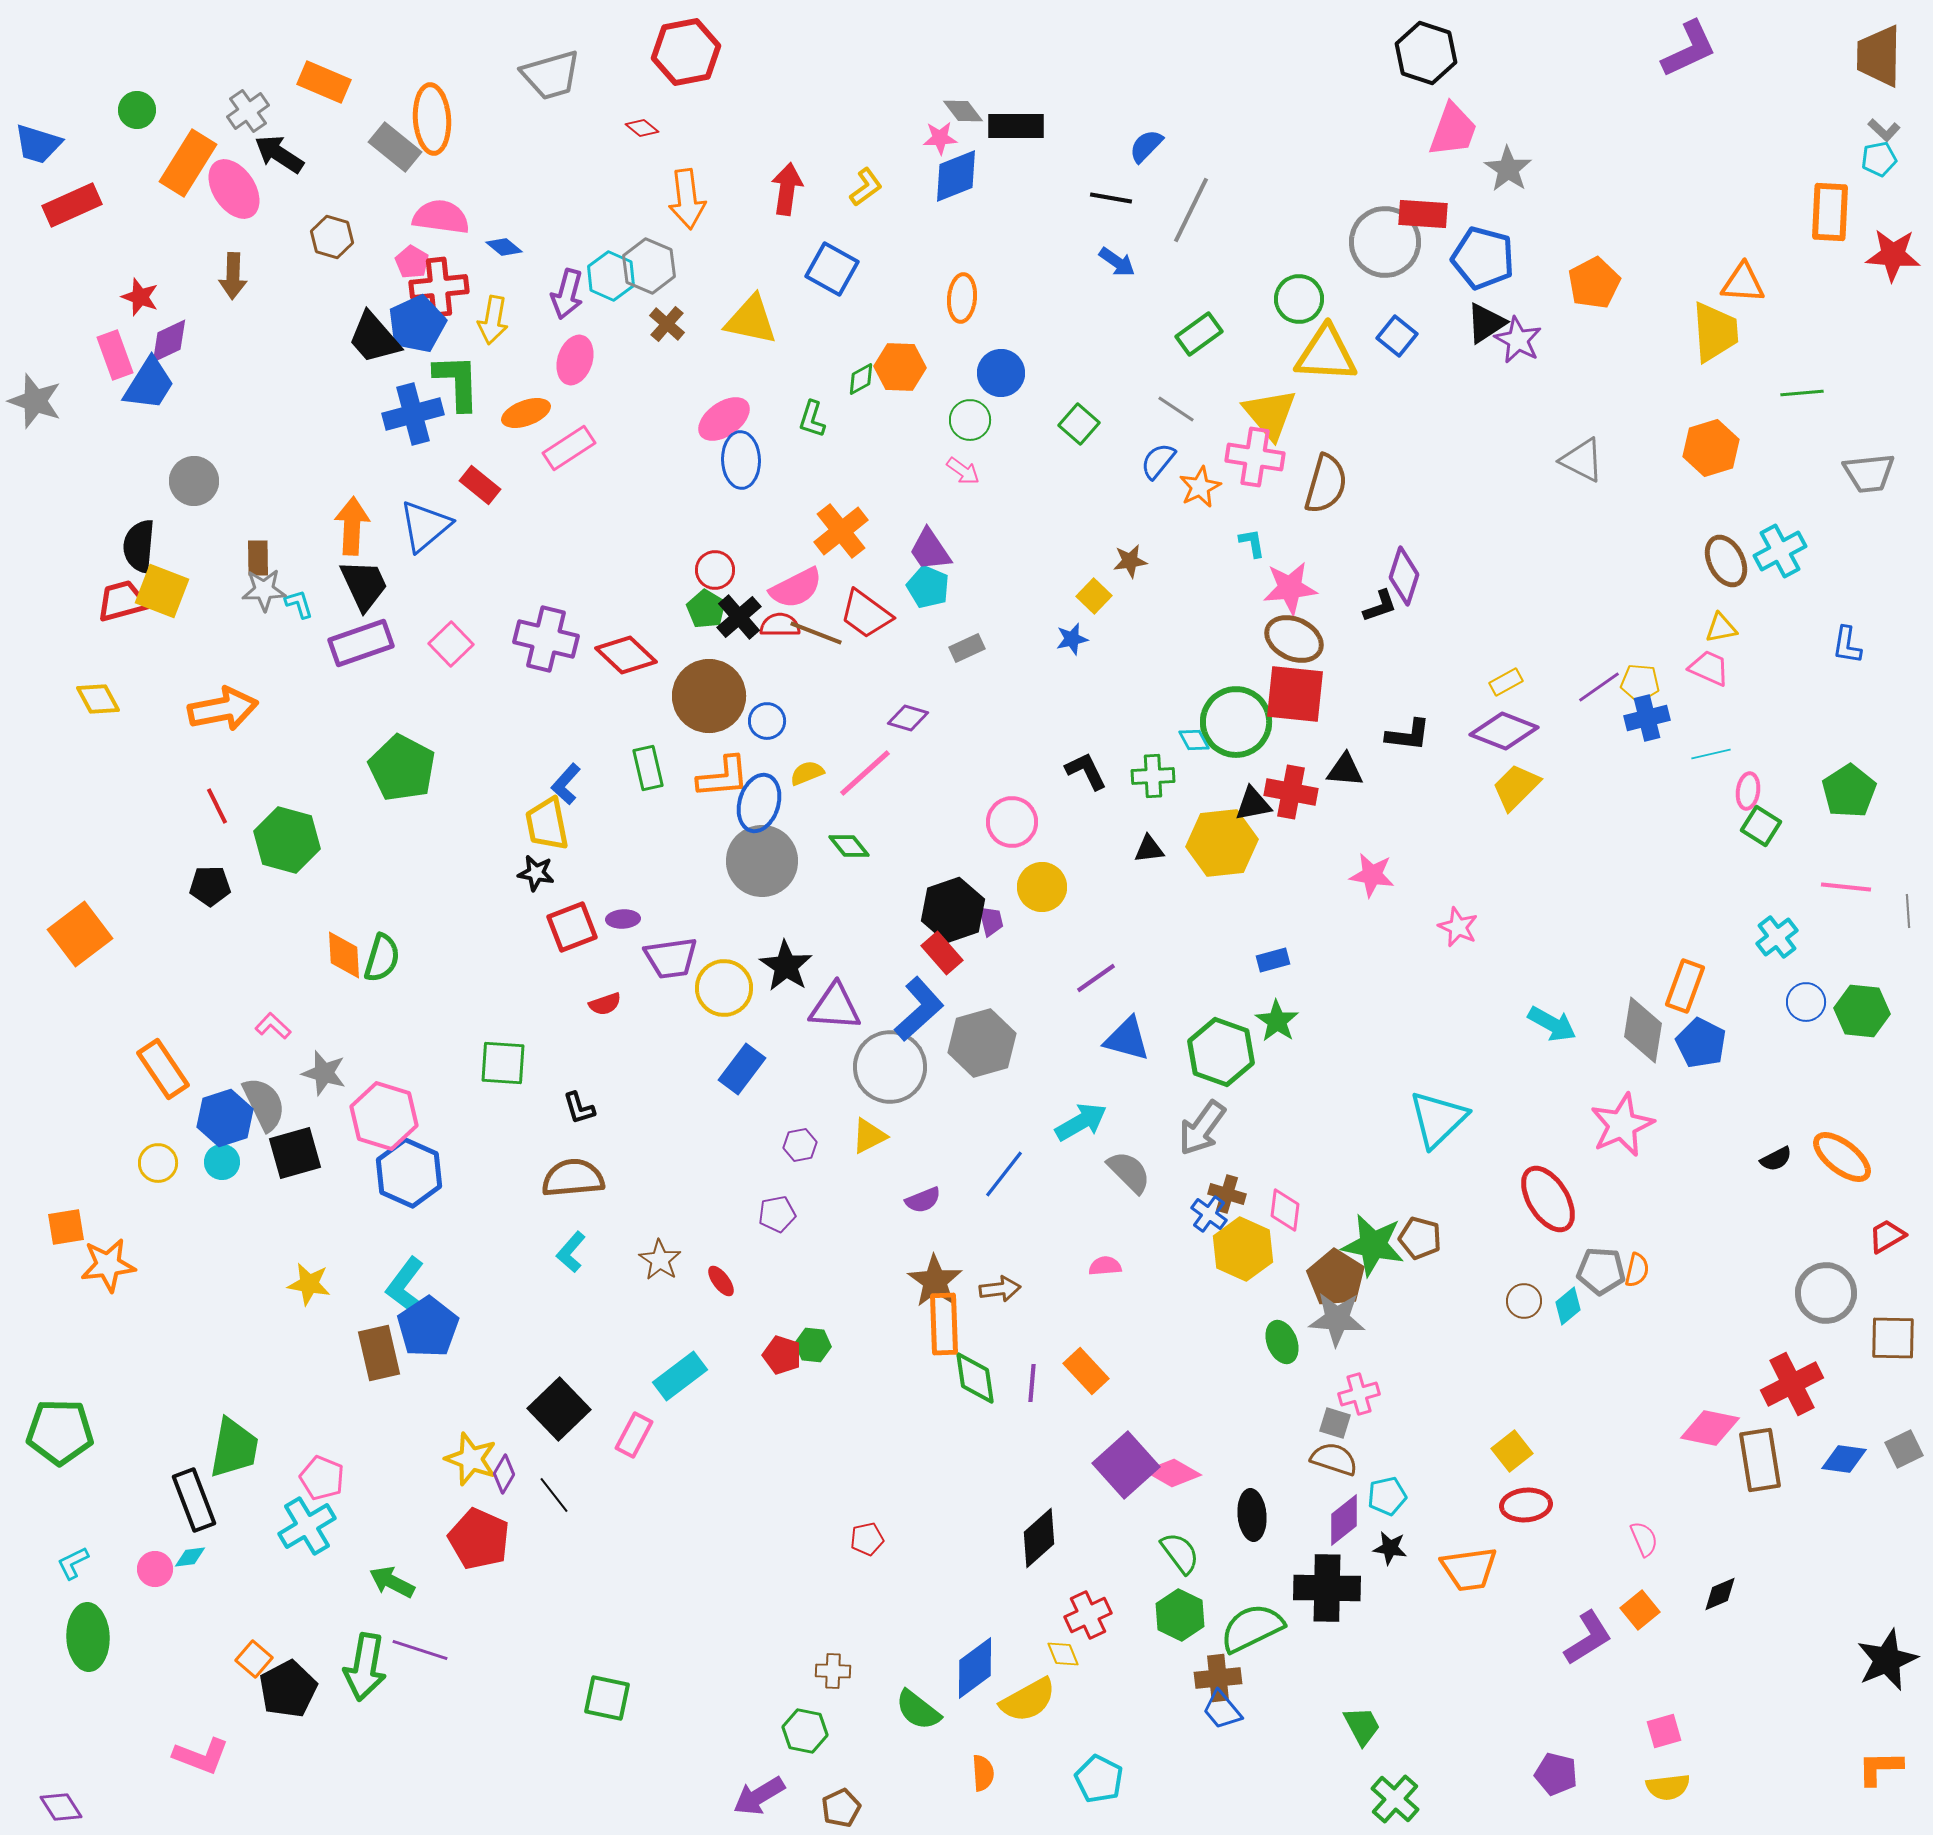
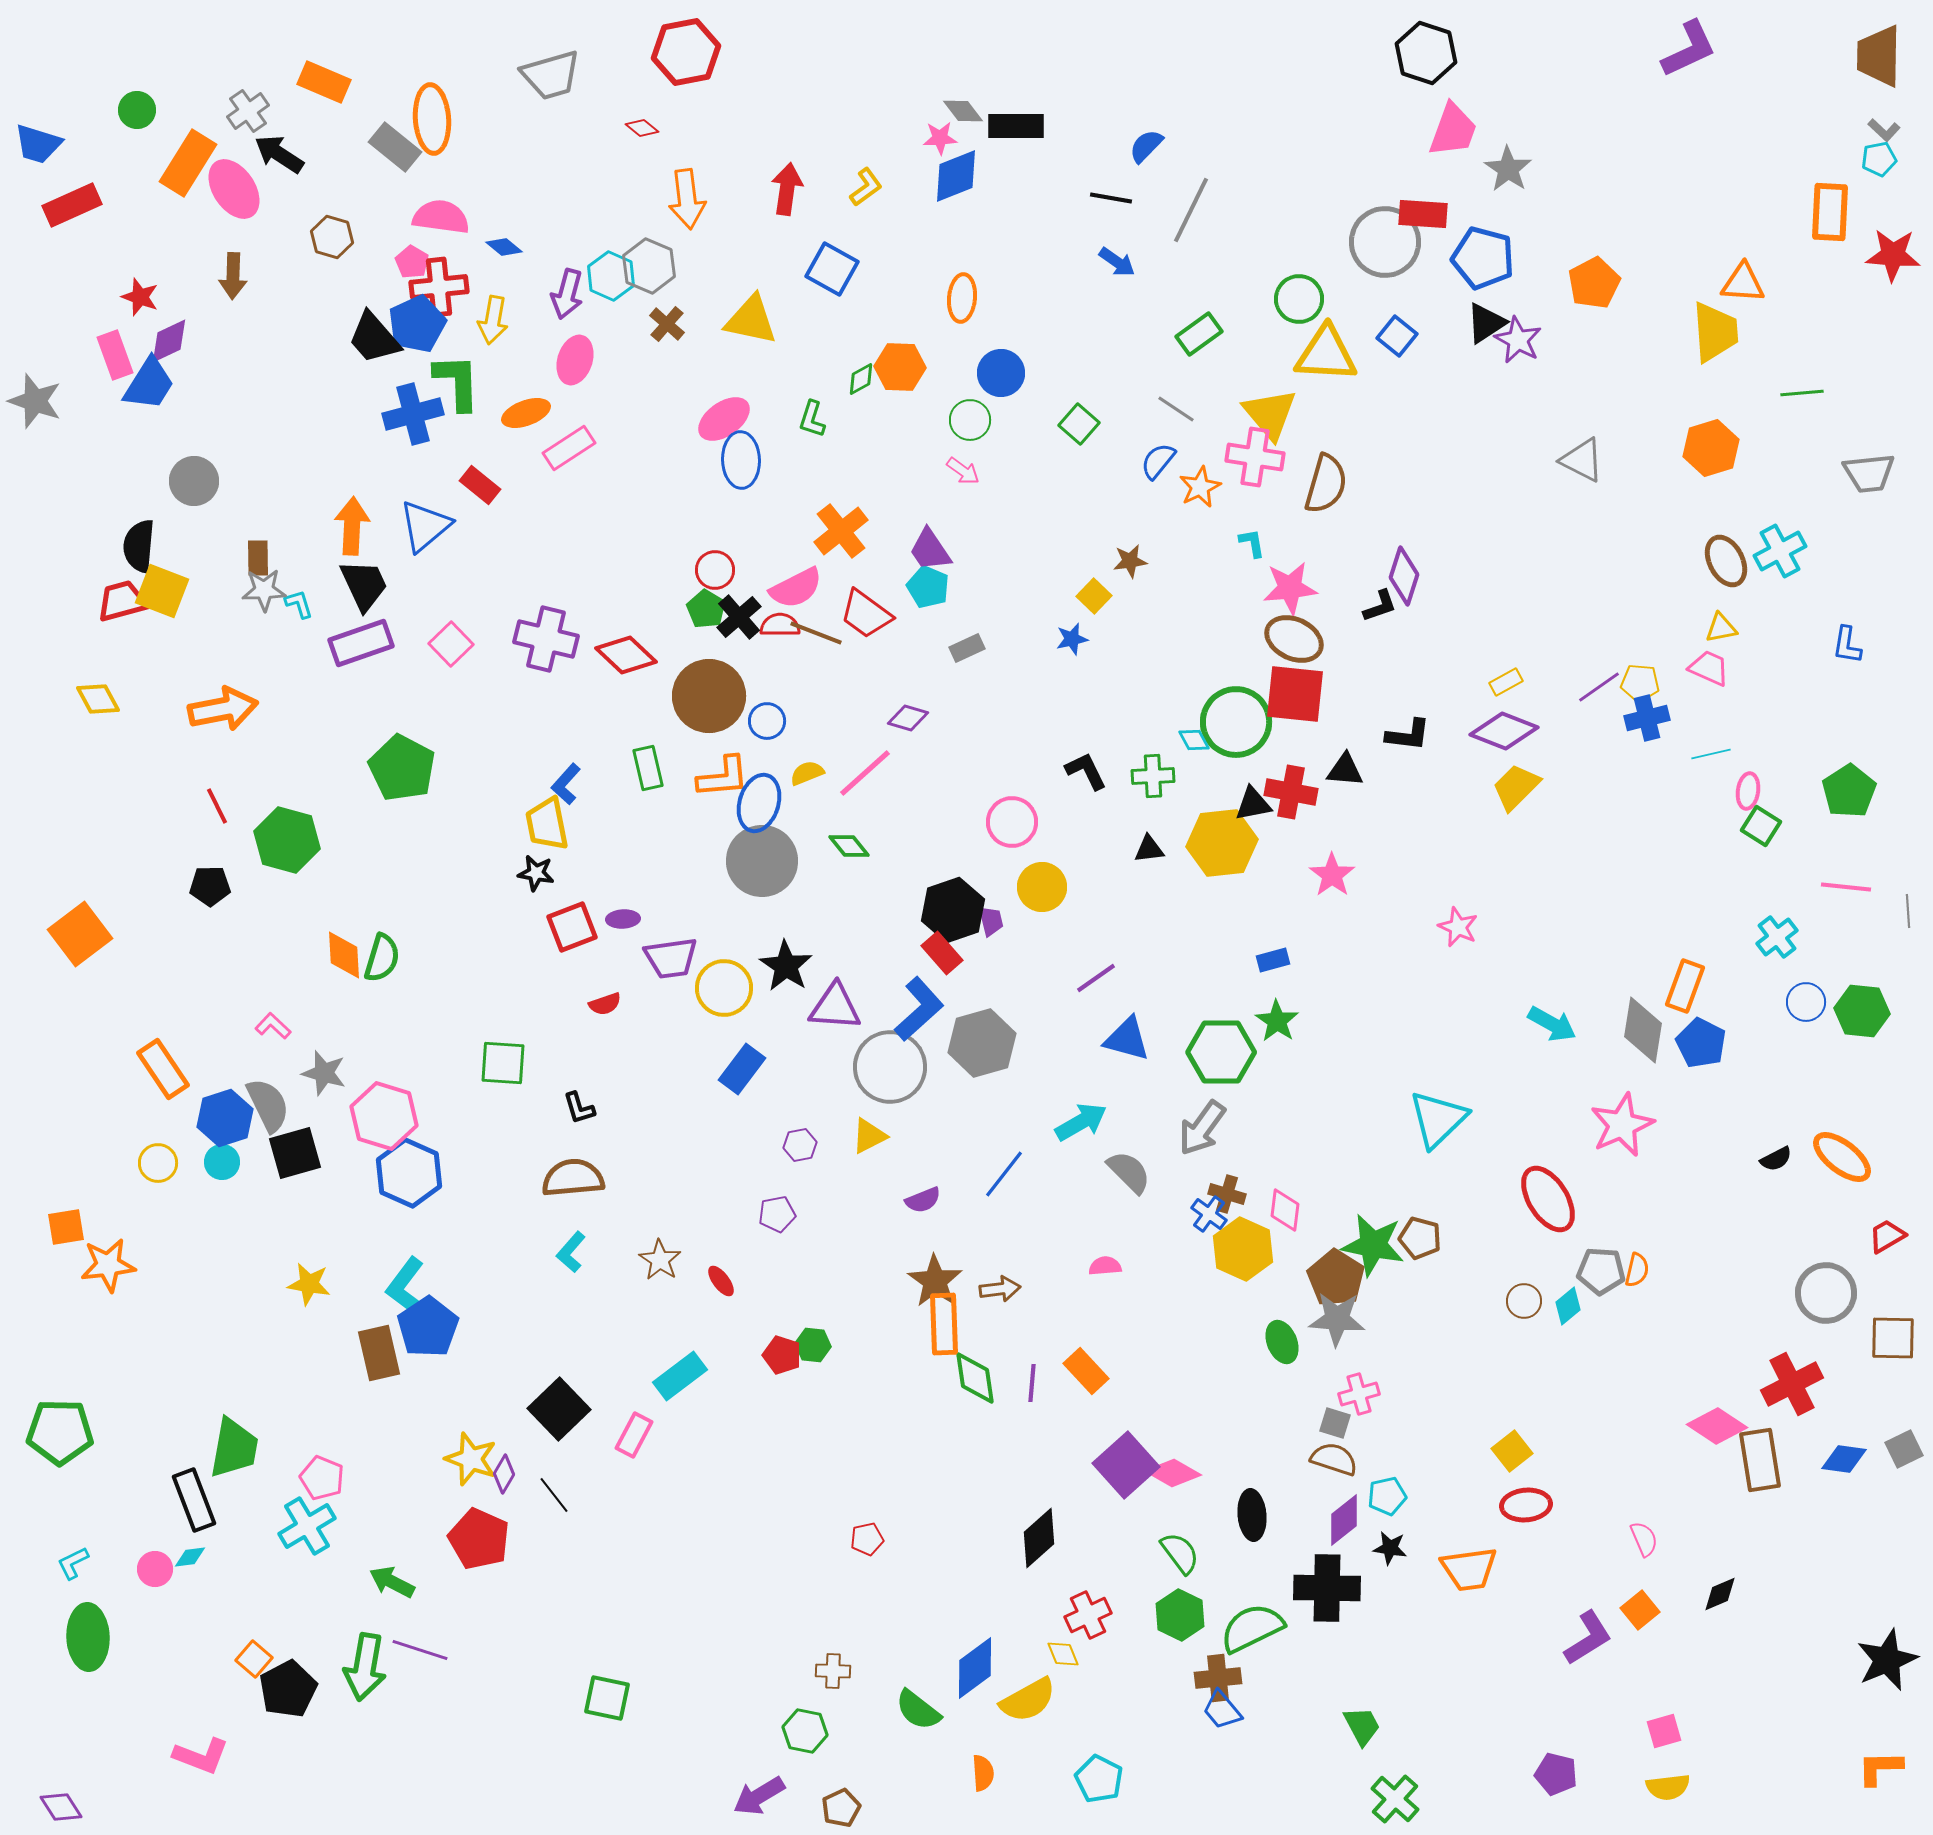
pink star at (1372, 875): moved 40 px left; rotated 27 degrees clockwise
green hexagon at (1221, 1052): rotated 20 degrees counterclockwise
gray semicircle at (264, 1104): moved 4 px right, 1 px down
pink diamond at (1710, 1428): moved 7 px right, 2 px up; rotated 22 degrees clockwise
